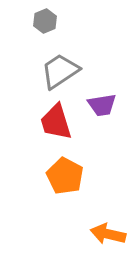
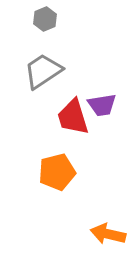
gray hexagon: moved 2 px up
gray trapezoid: moved 17 px left
red trapezoid: moved 17 px right, 5 px up
orange pentagon: moved 8 px left, 4 px up; rotated 30 degrees clockwise
